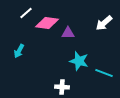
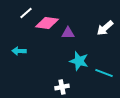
white arrow: moved 1 px right, 5 px down
cyan arrow: rotated 64 degrees clockwise
white cross: rotated 16 degrees counterclockwise
